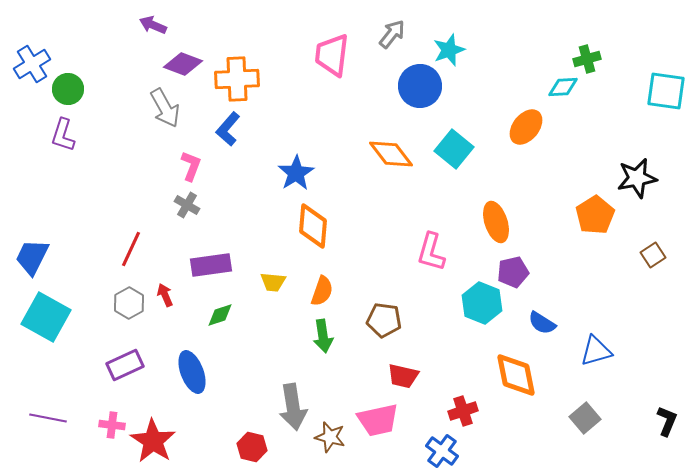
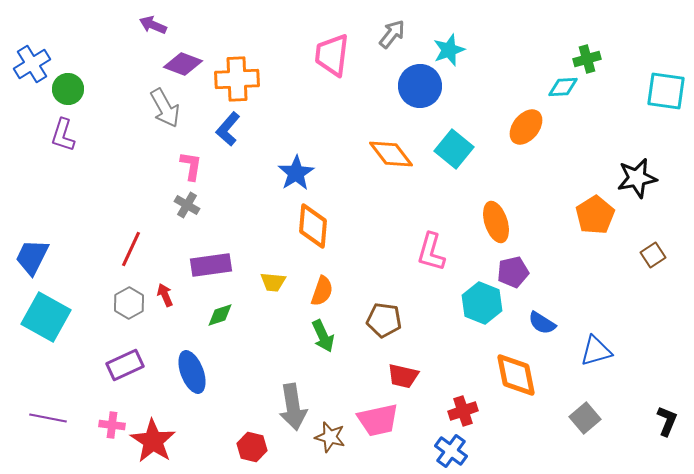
pink L-shape at (191, 166): rotated 12 degrees counterclockwise
green arrow at (323, 336): rotated 16 degrees counterclockwise
blue cross at (442, 451): moved 9 px right
